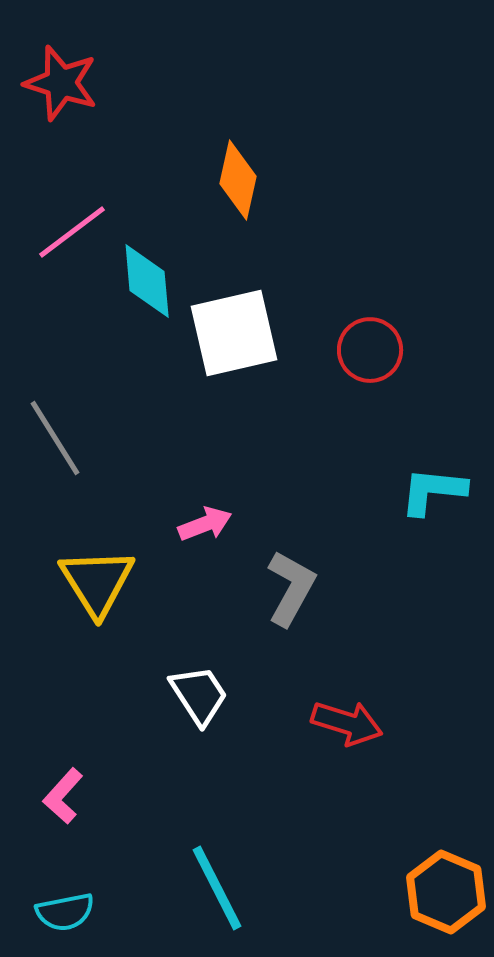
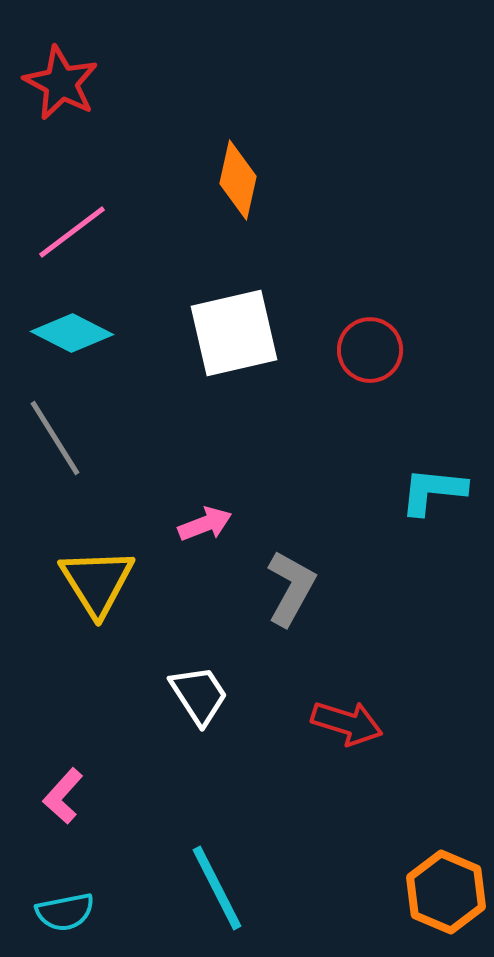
red star: rotated 10 degrees clockwise
cyan diamond: moved 75 px left, 52 px down; rotated 58 degrees counterclockwise
